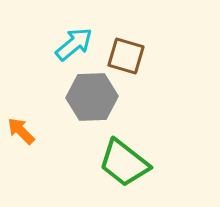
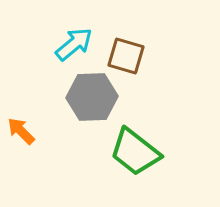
green trapezoid: moved 11 px right, 11 px up
